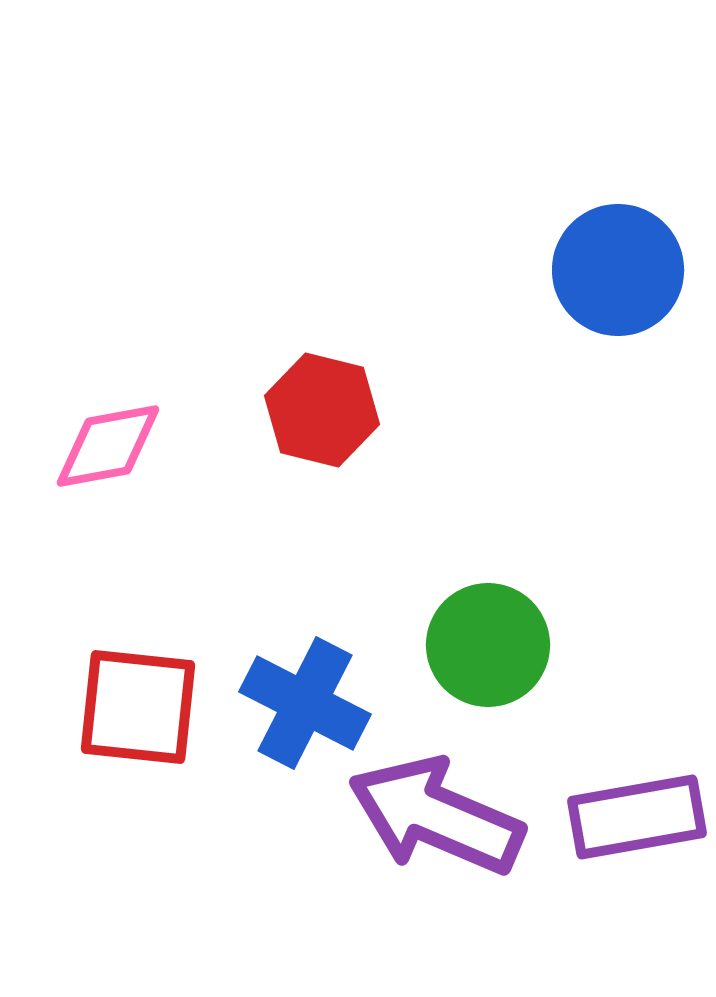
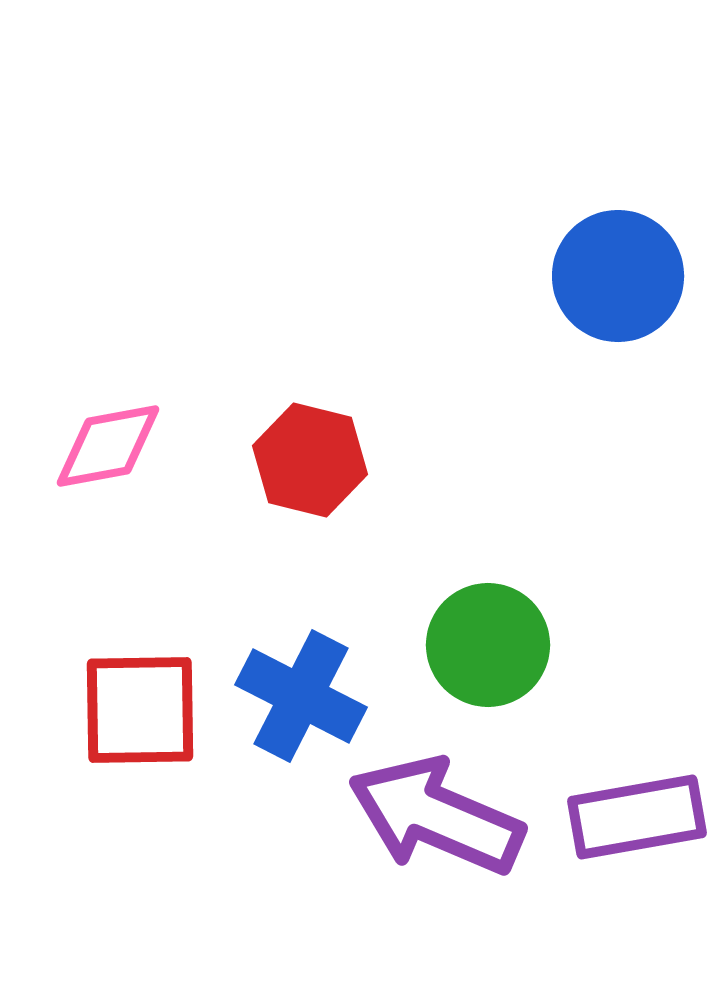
blue circle: moved 6 px down
red hexagon: moved 12 px left, 50 px down
blue cross: moved 4 px left, 7 px up
red square: moved 2 px right, 3 px down; rotated 7 degrees counterclockwise
